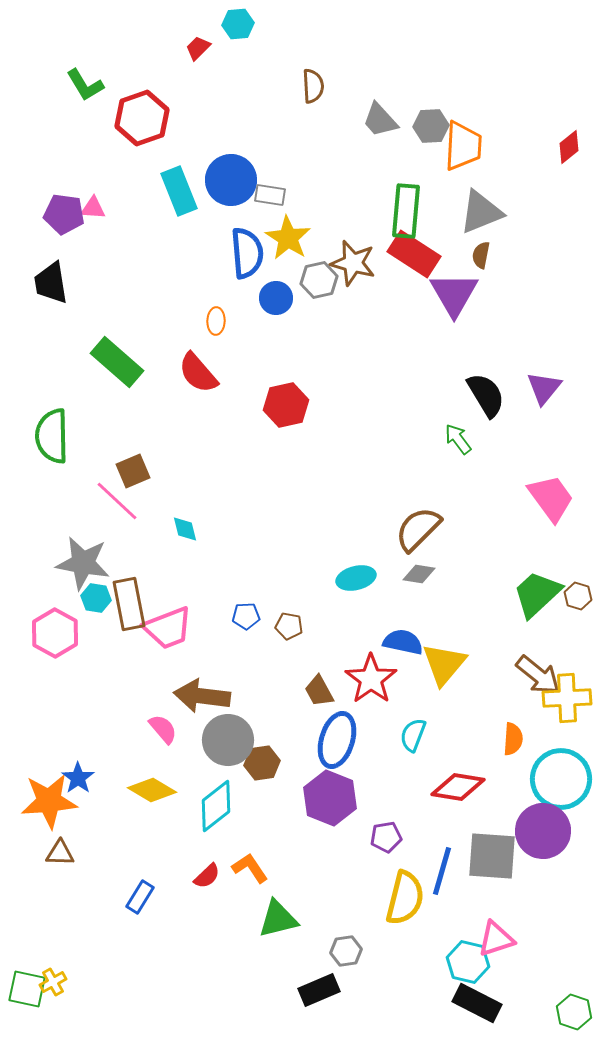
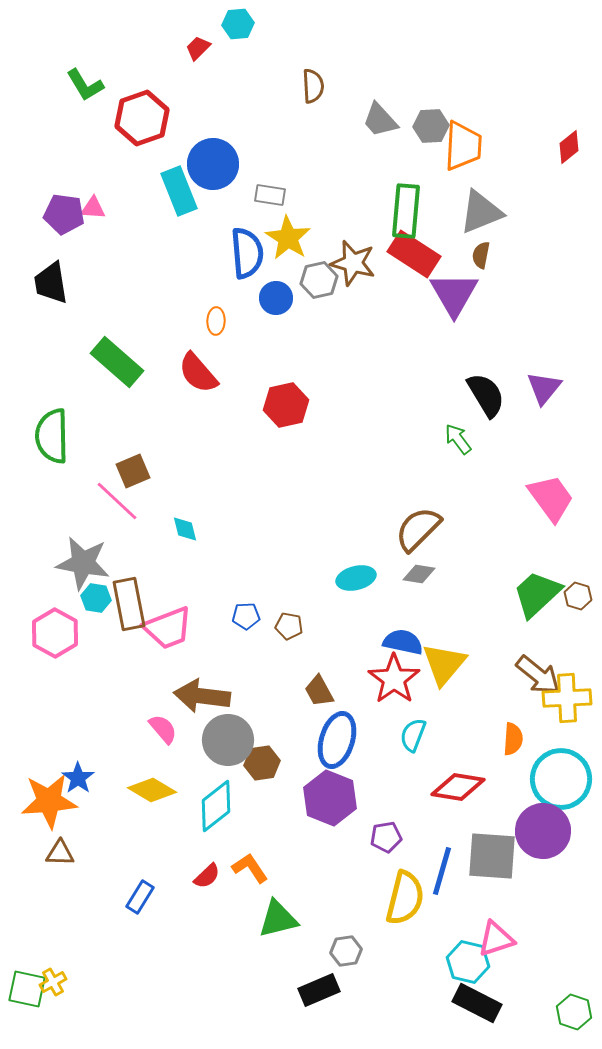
blue circle at (231, 180): moved 18 px left, 16 px up
red star at (371, 679): moved 23 px right
